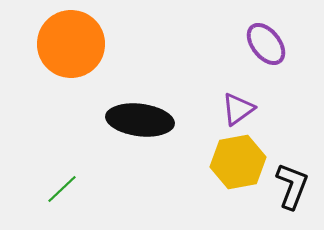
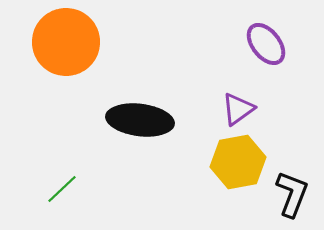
orange circle: moved 5 px left, 2 px up
black L-shape: moved 8 px down
